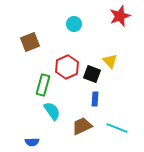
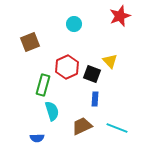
cyan semicircle: rotated 18 degrees clockwise
blue semicircle: moved 5 px right, 4 px up
